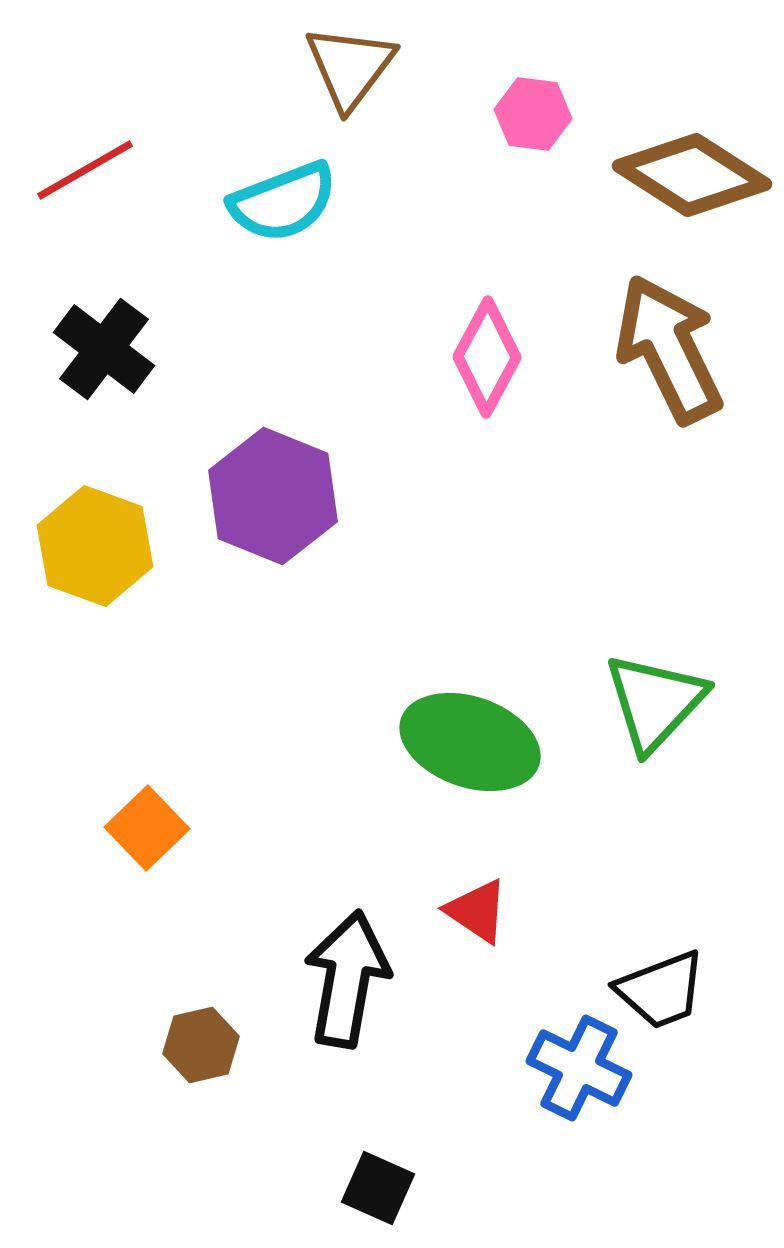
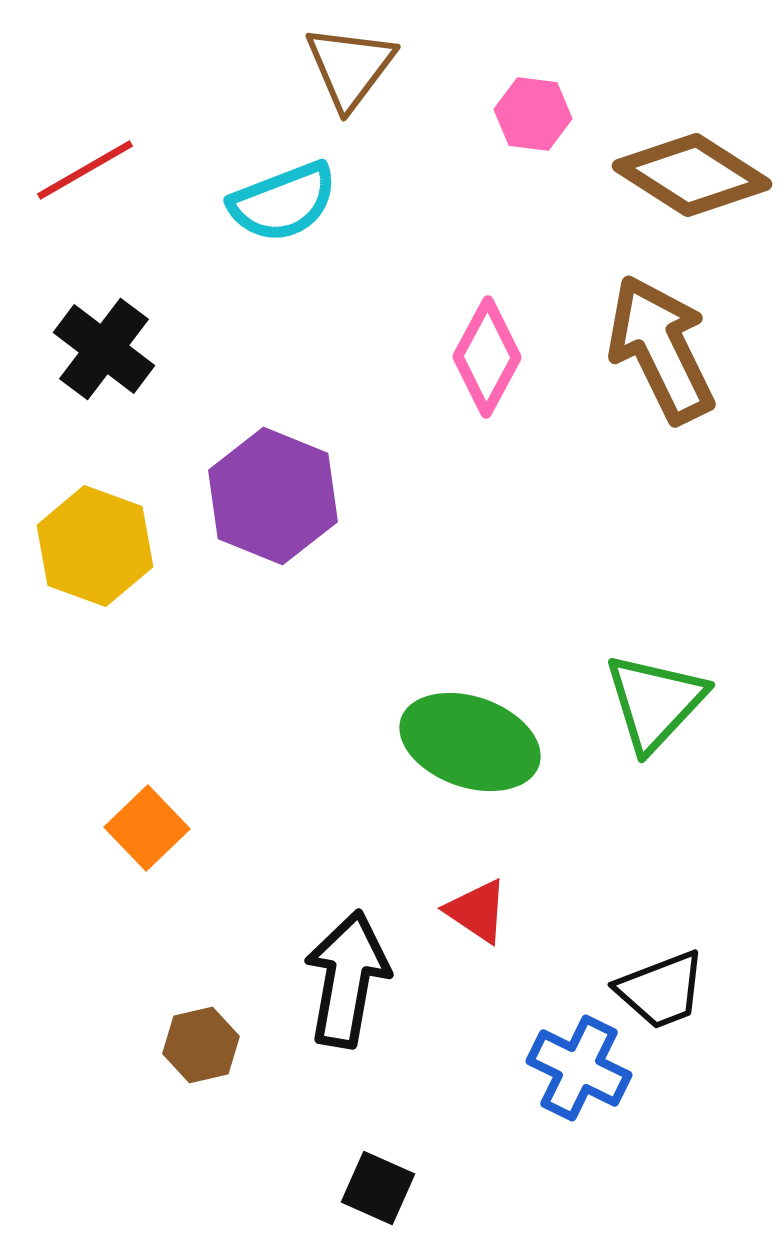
brown arrow: moved 8 px left
